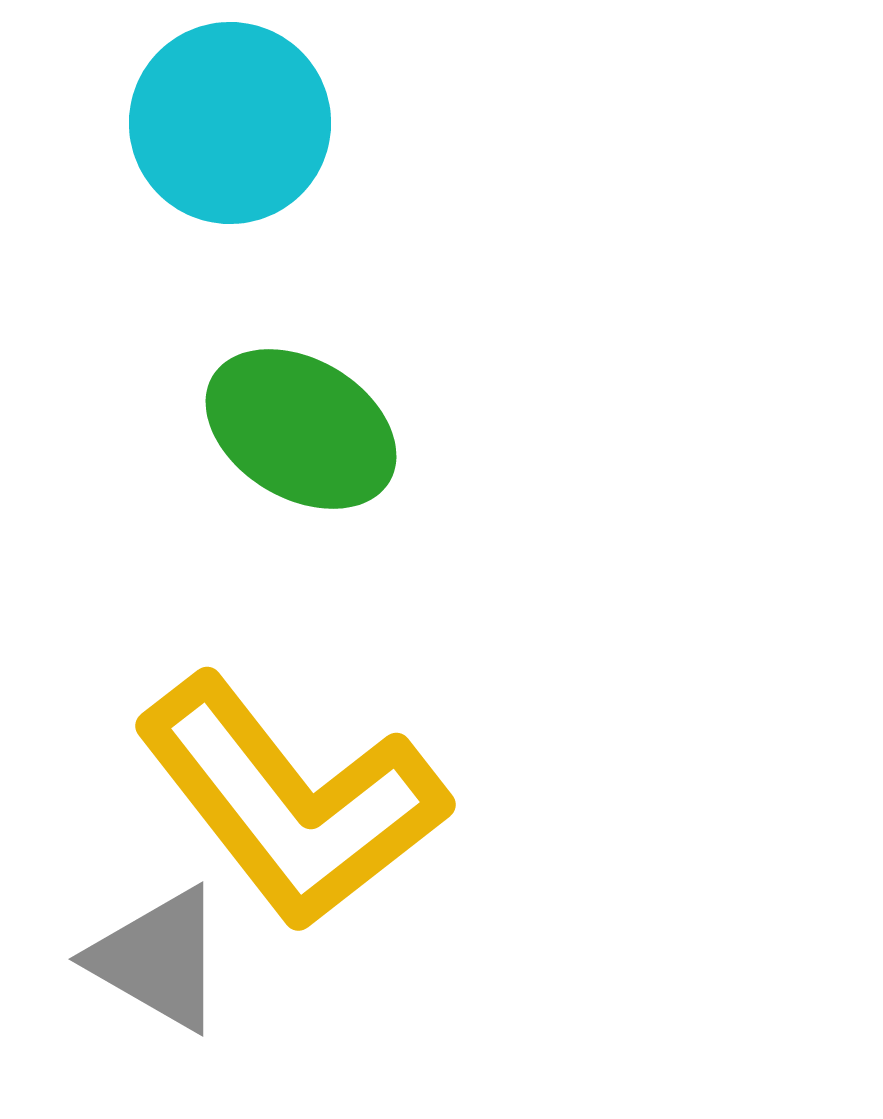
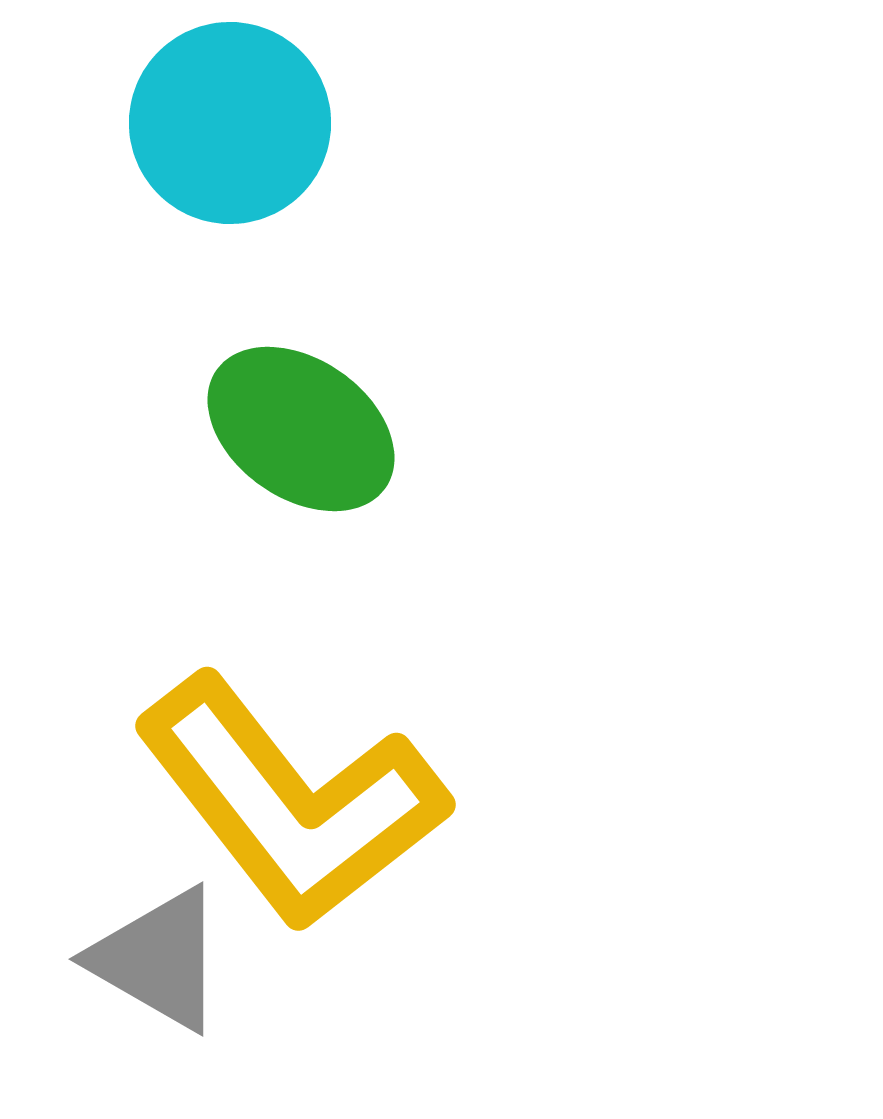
green ellipse: rotated 4 degrees clockwise
